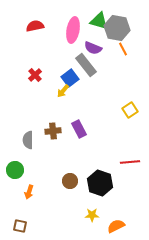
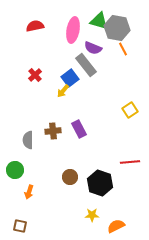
brown circle: moved 4 px up
